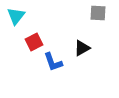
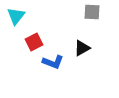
gray square: moved 6 px left, 1 px up
blue L-shape: rotated 50 degrees counterclockwise
